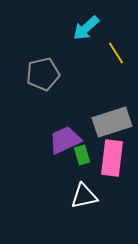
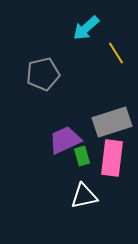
green rectangle: moved 1 px down
